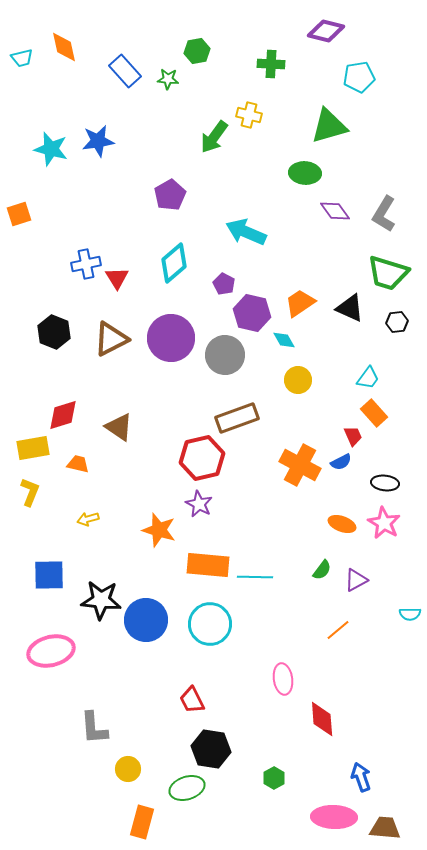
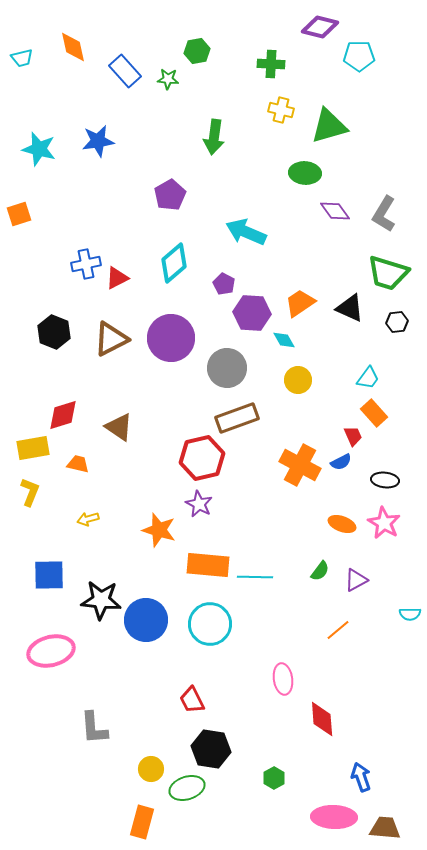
purple diamond at (326, 31): moved 6 px left, 4 px up
orange diamond at (64, 47): moved 9 px right
cyan pentagon at (359, 77): moved 21 px up; rotated 8 degrees clockwise
yellow cross at (249, 115): moved 32 px right, 5 px up
green arrow at (214, 137): rotated 28 degrees counterclockwise
cyan star at (51, 149): moved 12 px left
red triangle at (117, 278): rotated 35 degrees clockwise
purple hexagon at (252, 313): rotated 9 degrees counterclockwise
gray circle at (225, 355): moved 2 px right, 13 px down
black ellipse at (385, 483): moved 3 px up
green semicircle at (322, 570): moved 2 px left, 1 px down
yellow circle at (128, 769): moved 23 px right
